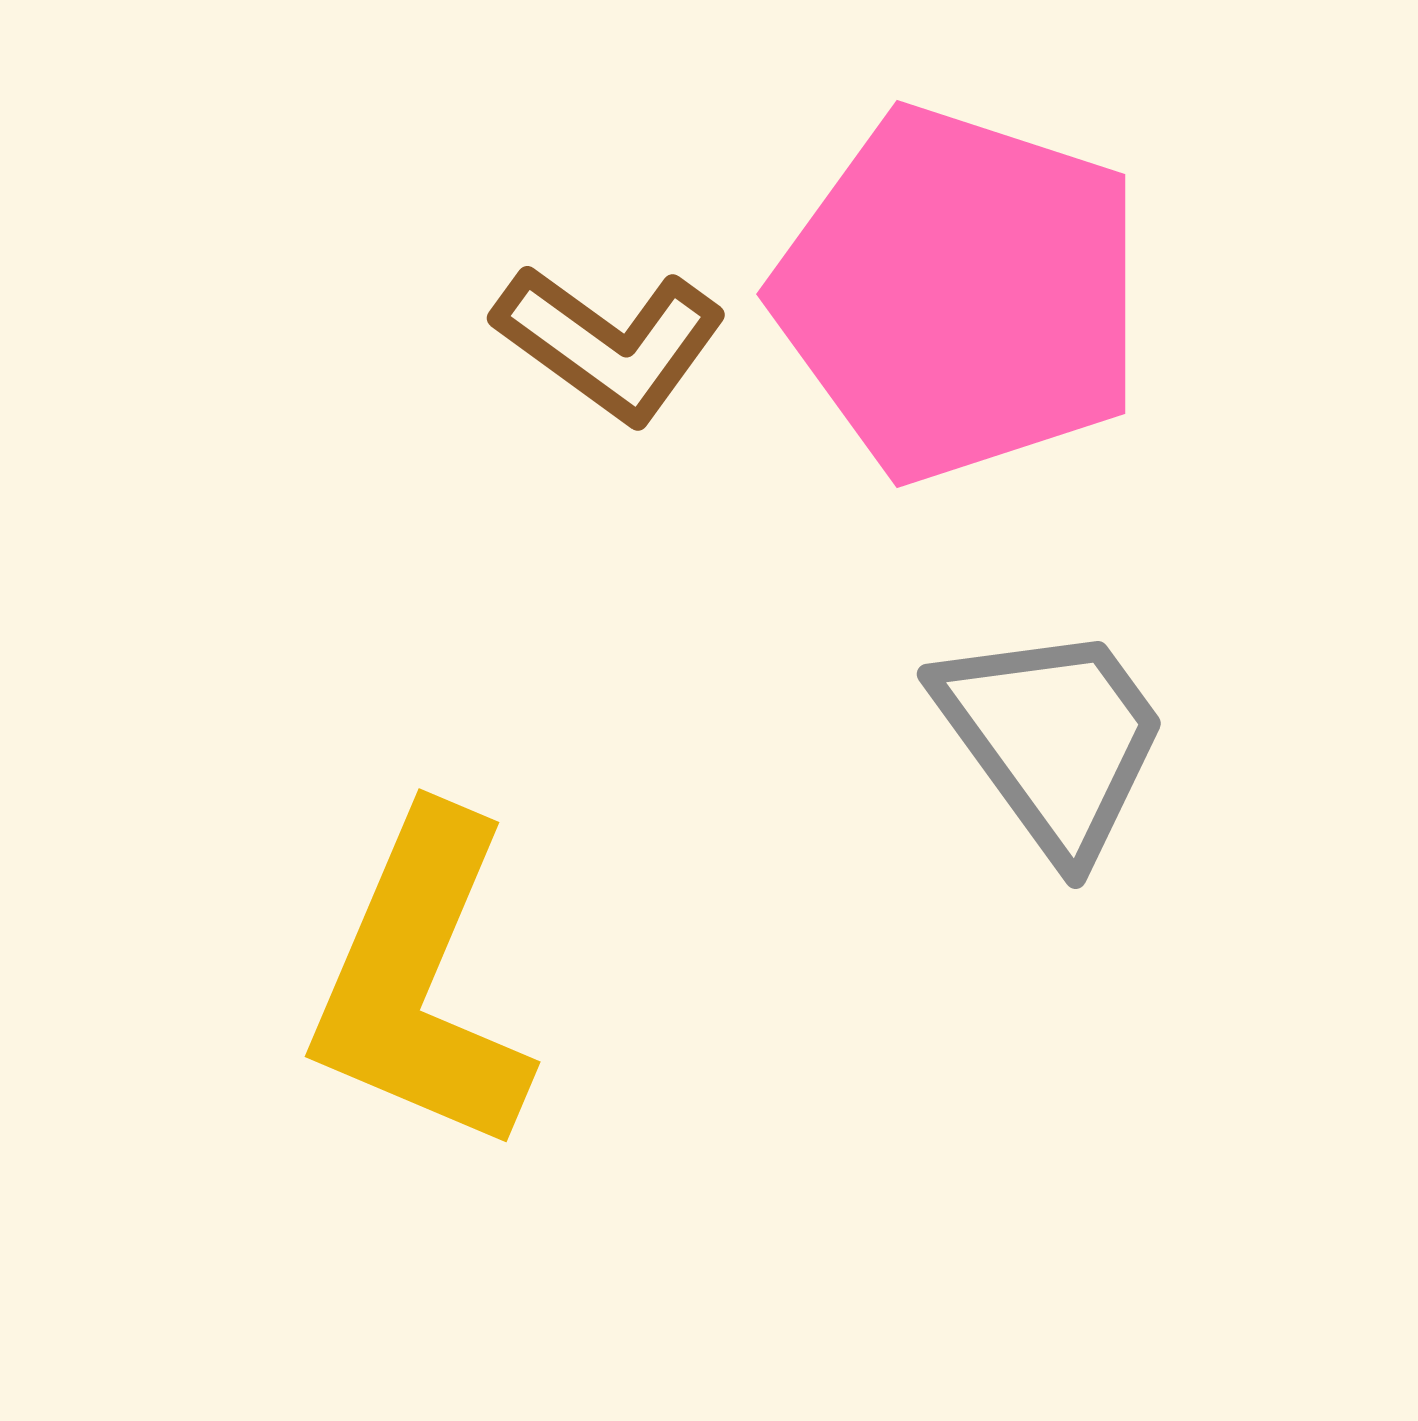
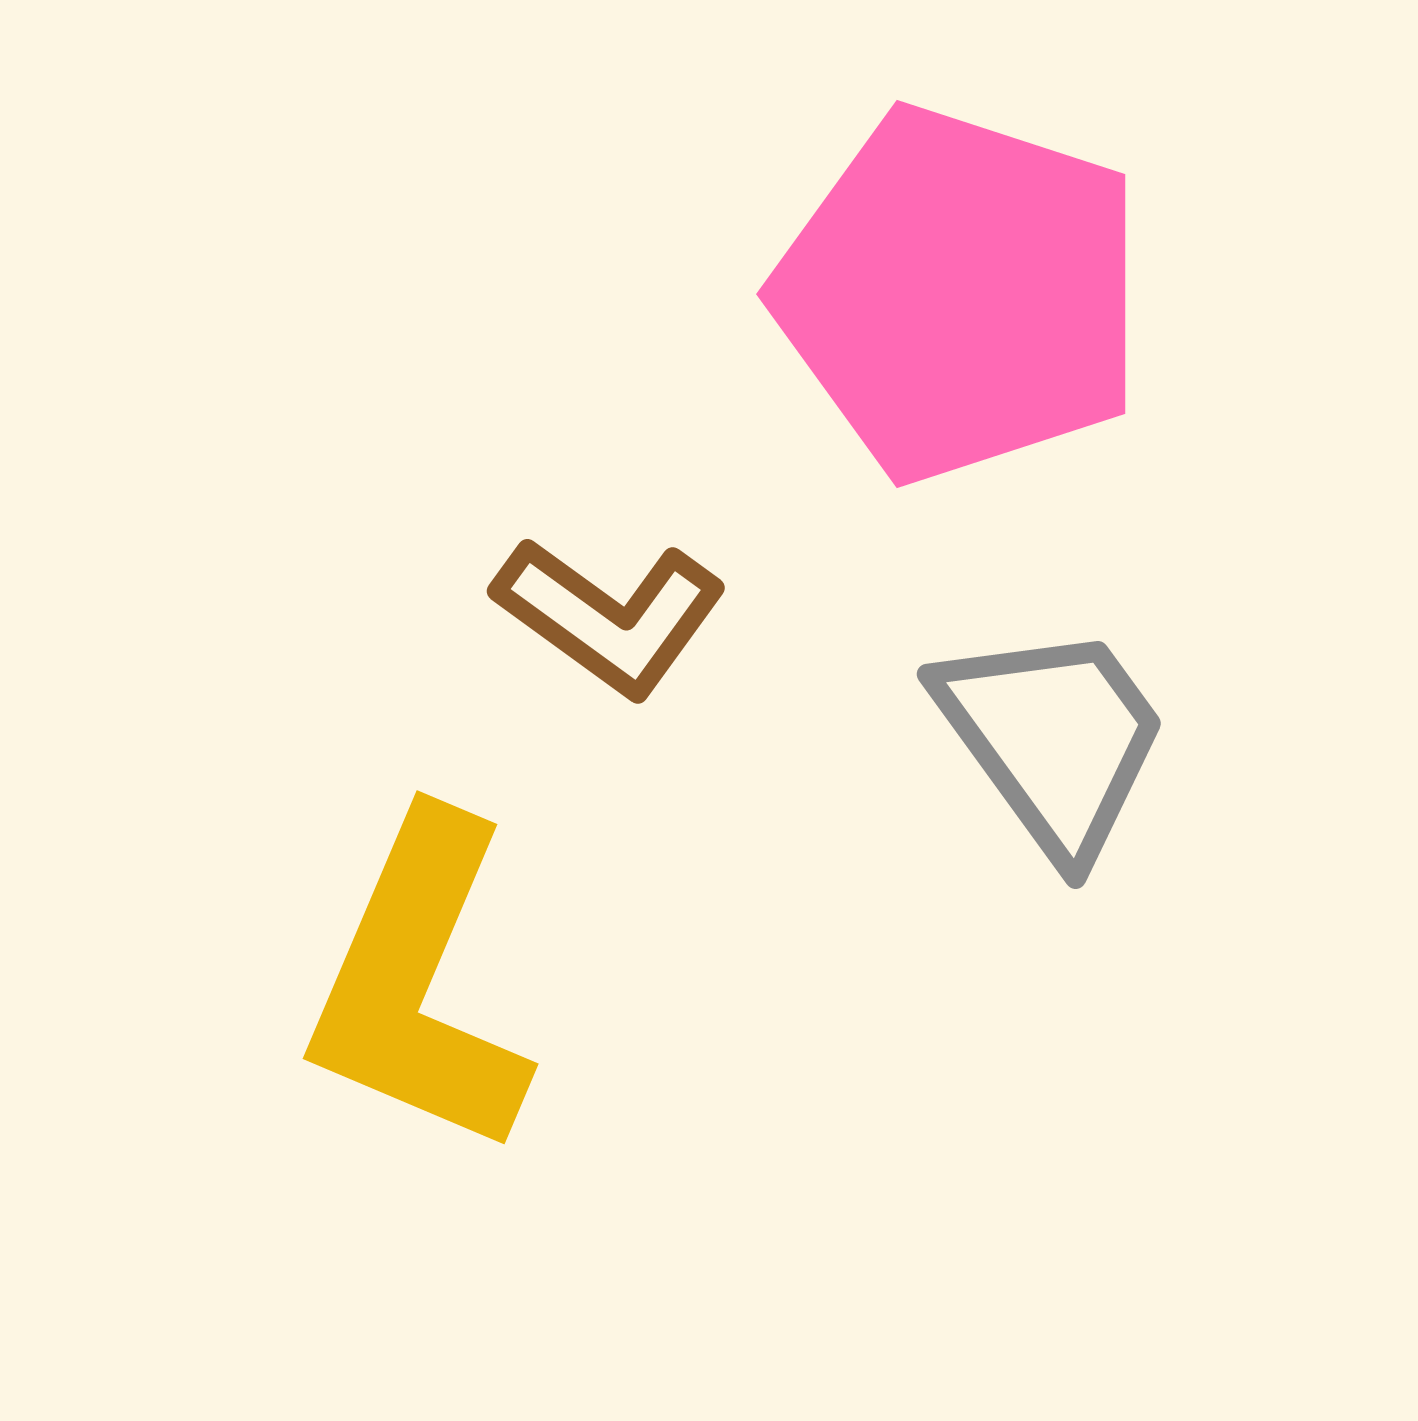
brown L-shape: moved 273 px down
yellow L-shape: moved 2 px left, 2 px down
